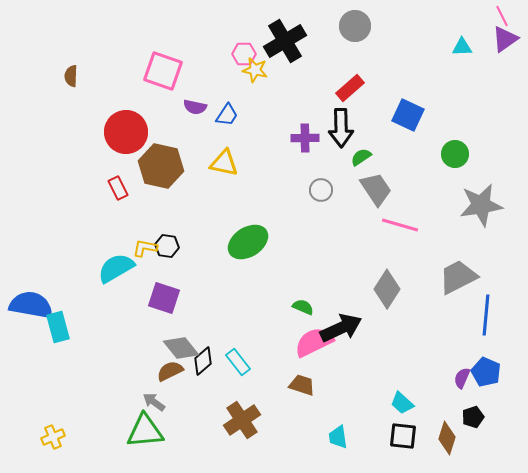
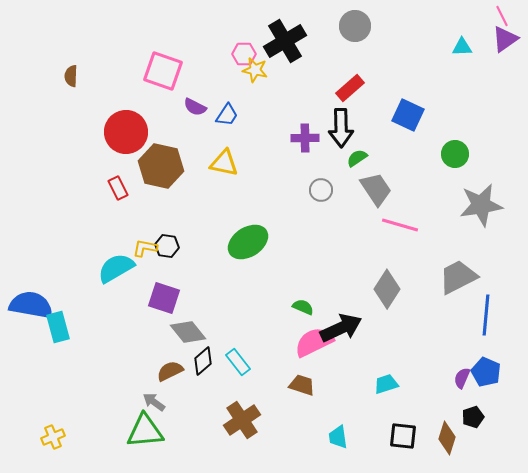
purple semicircle at (195, 107): rotated 15 degrees clockwise
green semicircle at (361, 157): moved 4 px left, 1 px down
gray diamond at (181, 348): moved 7 px right, 16 px up
cyan trapezoid at (402, 403): moved 16 px left, 19 px up; rotated 120 degrees clockwise
